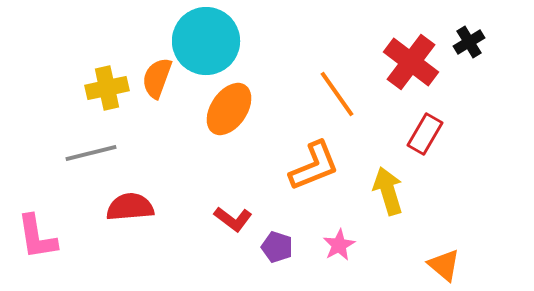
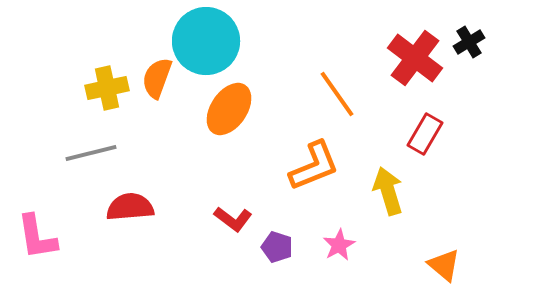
red cross: moved 4 px right, 4 px up
